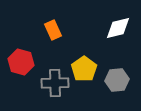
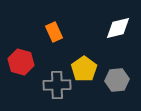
orange rectangle: moved 1 px right, 2 px down
gray cross: moved 2 px right, 2 px down
